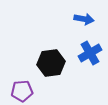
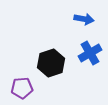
black hexagon: rotated 12 degrees counterclockwise
purple pentagon: moved 3 px up
